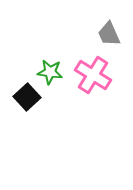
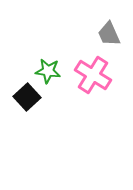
green star: moved 2 px left, 1 px up
